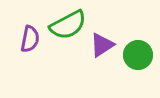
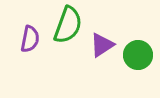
green semicircle: rotated 42 degrees counterclockwise
